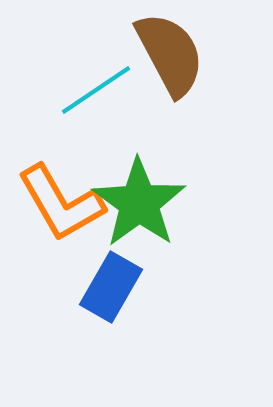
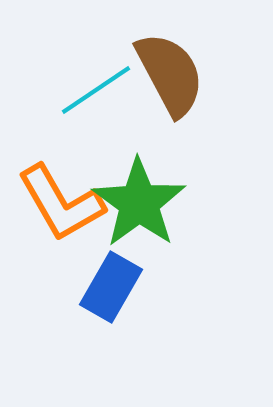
brown semicircle: moved 20 px down
